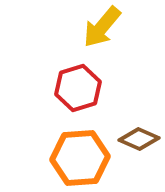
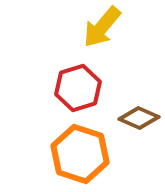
brown diamond: moved 21 px up
orange hexagon: moved 4 px up; rotated 22 degrees clockwise
